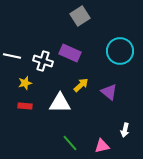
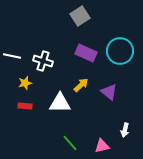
purple rectangle: moved 16 px right
